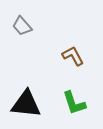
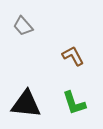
gray trapezoid: moved 1 px right
